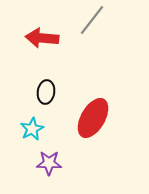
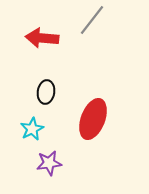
red ellipse: moved 1 px down; rotated 9 degrees counterclockwise
purple star: rotated 10 degrees counterclockwise
